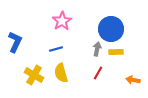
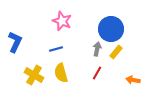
pink star: rotated 18 degrees counterclockwise
yellow rectangle: rotated 48 degrees counterclockwise
red line: moved 1 px left
